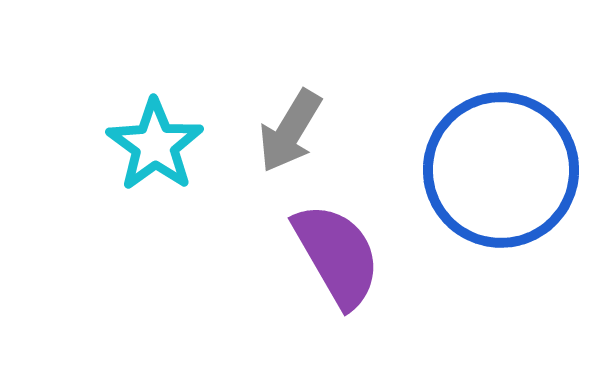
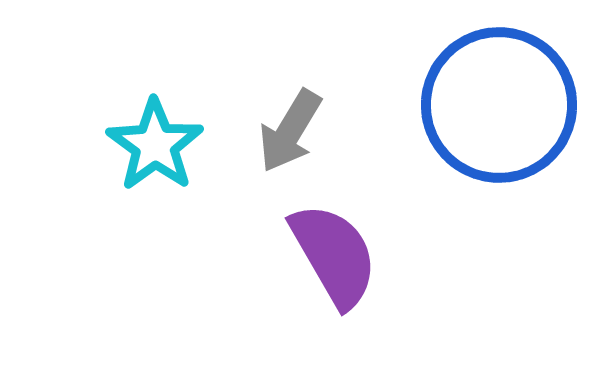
blue circle: moved 2 px left, 65 px up
purple semicircle: moved 3 px left
